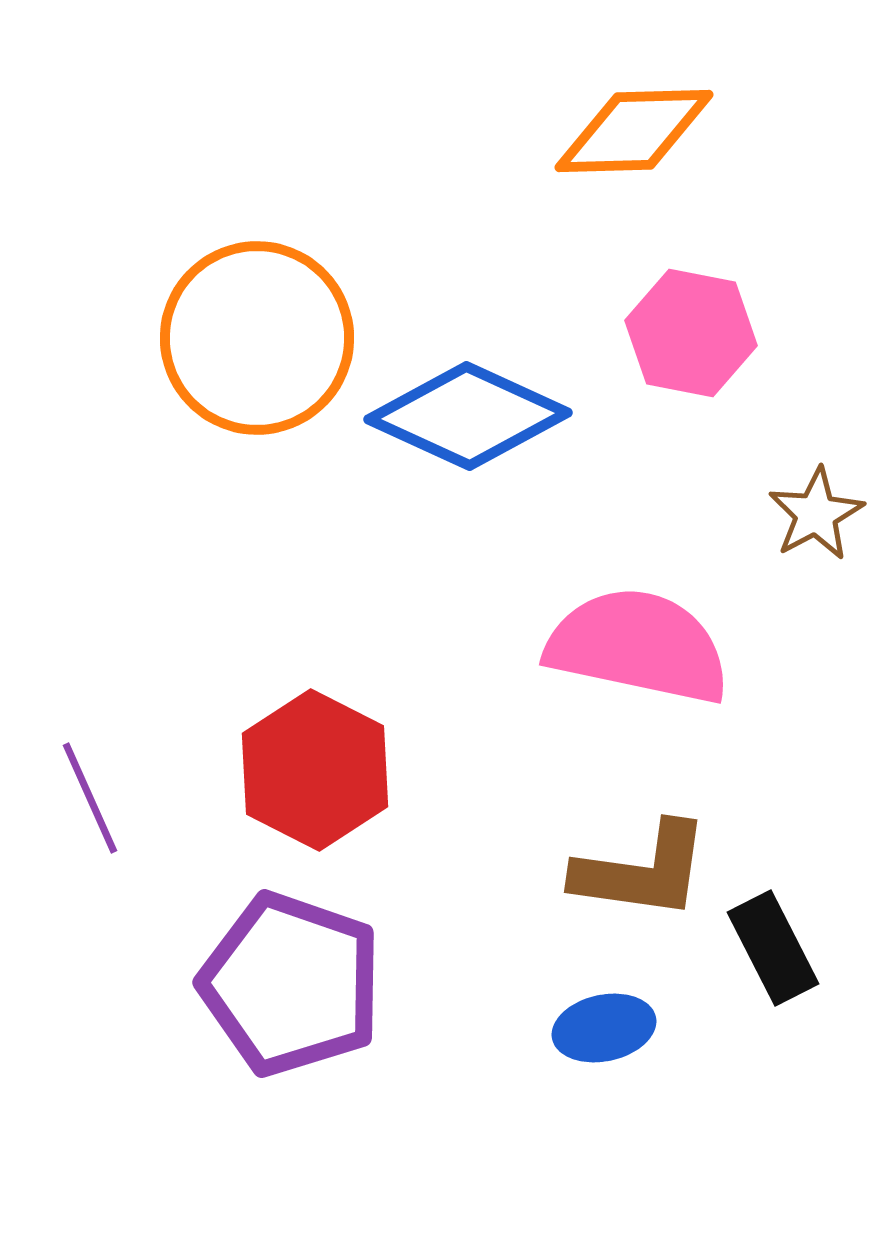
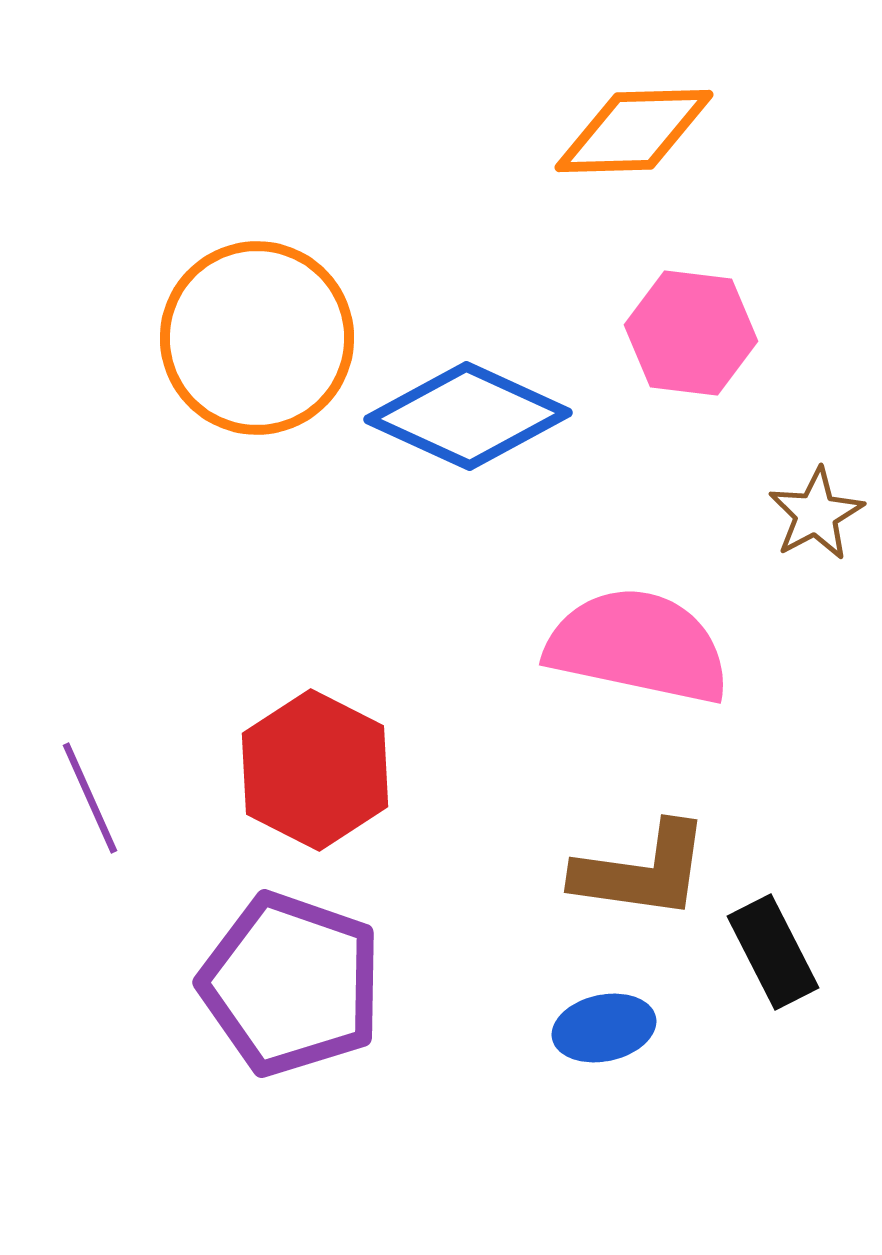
pink hexagon: rotated 4 degrees counterclockwise
black rectangle: moved 4 px down
